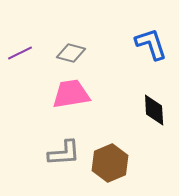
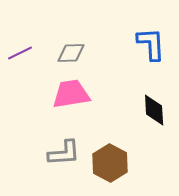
blue L-shape: rotated 15 degrees clockwise
gray diamond: rotated 16 degrees counterclockwise
brown hexagon: rotated 9 degrees counterclockwise
